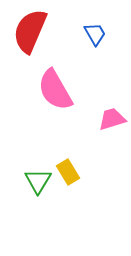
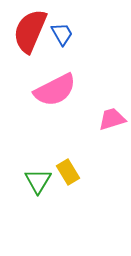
blue trapezoid: moved 33 px left
pink semicircle: rotated 87 degrees counterclockwise
